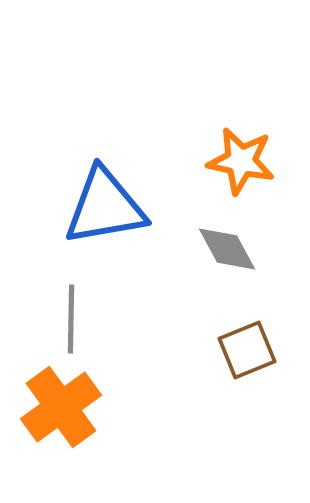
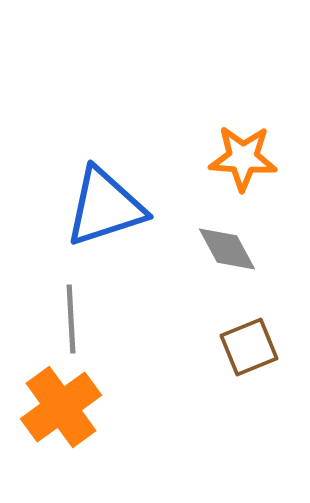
orange star: moved 2 px right, 3 px up; rotated 8 degrees counterclockwise
blue triangle: rotated 8 degrees counterclockwise
gray line: rotated 4 degrees counterclockwise
brown square: moved 2 px right, 3 px up
